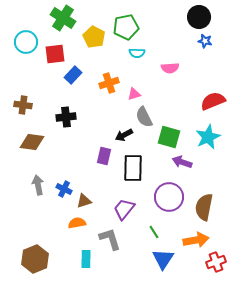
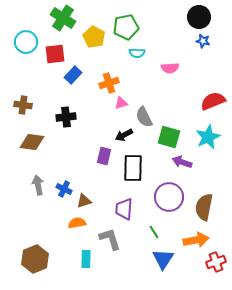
blue star: moved 2 px left
pink triangle: moved 13 px left, 9 px down
purple trapezoid: rotated 35 degrees counterclockwise
